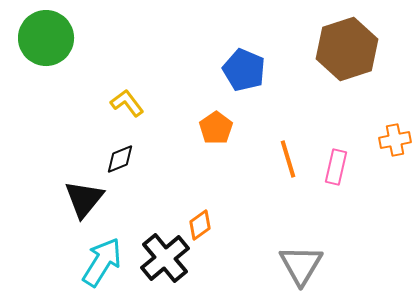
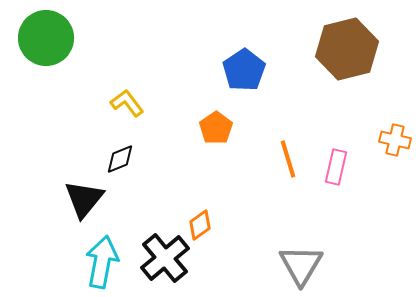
brown hexagon: rotated 4 degrees clockwise
blue pentagon: rotated 15 degrees clockwise
orange cross: rotated 24 degrees clockwise
cyan arrow: rotated 21 degrees counterclockwise
